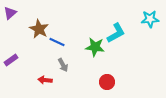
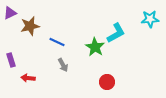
purple triangle: rotated 16 degrees clockwise
brown star: moved 9 px left, 3 px up; rotated 30 degrees clockwise
green star: rotated 24 degrees clockwise
purple rectangle: rotated 72 degrees counterclockwise
red arrow: moved 17 px left, 2 px up
